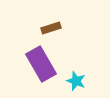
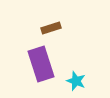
purple rectangle: rotated 12 degrees clockwise
